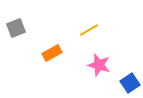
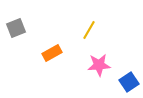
yellow line: rotated 30 degrees counterclockwise
pink star: rotated 20 degrees counterclockwise
blue square: moved 1 px left, 1 px up
